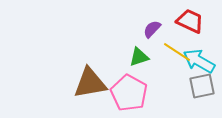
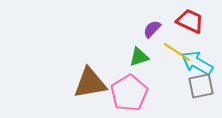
cyan arrow: moved 2 px left, 2 px down
gray square: moved 1 px left
pink pentagon: rotated 12 degrees clockwise
